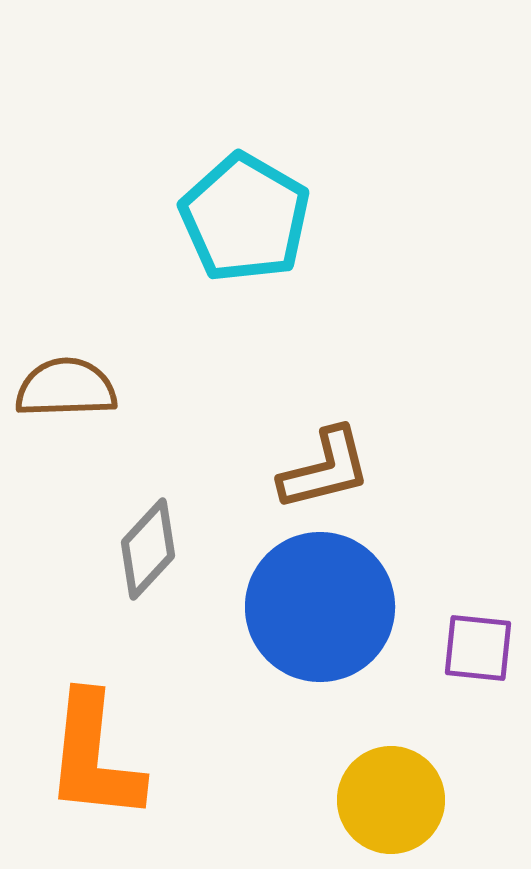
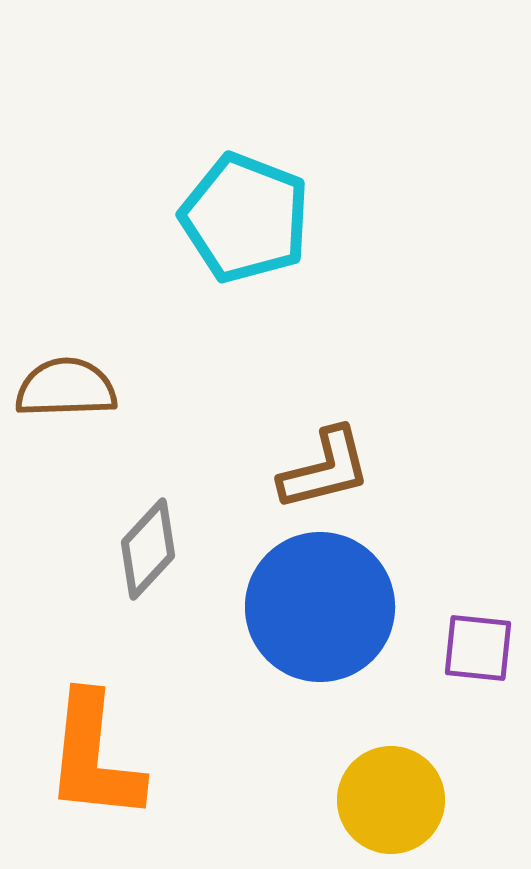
cyan pentagon: rotated 9 degrees counterclockwise
